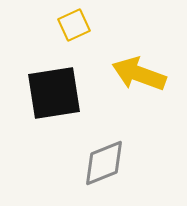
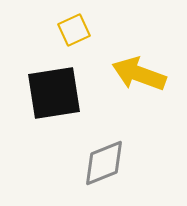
yellow square: moved 5 px down
